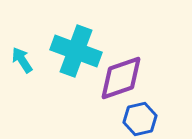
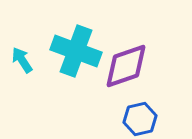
purple diamond: moved 5 px right, 12 px up
